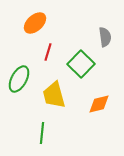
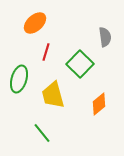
red line: moved 2 px left
green square: moved 1 px left
green ellipse: rotated 12 degrees counterclockwise
yellow trapezoid: moved 1 px left
orange diamond: rotated 25 degrees counterclockwise
green line: rotated 45 degrees counterclockwise
